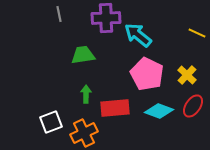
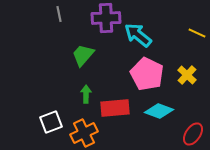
green trapezoid: rotated 40 degrees counterclockwise
red ellipse: moved 28 px down
